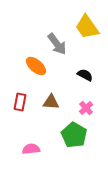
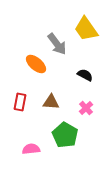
yellow trapezoid: moved 1 px left, 2 px down
orange ellipse: moved 2 px up
green pentagon: moved 9 px left
